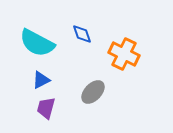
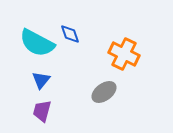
blue diamond: moved 12 px left
blue triangle: rotated 24 degrees counterclockwise
gray ellipse: moved 11 px right; rotated 10 degrees clockwise
purple trapezoid: moved 4 px left, 3 px down
